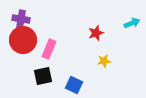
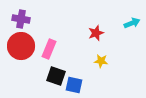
red circle: moved 2 px left, 6 px down
yellow star: moved 3 px left; rotated 16 degrees clockwise
black square: moved 13 px right; rotated 30 degrees clockwise
blue square: rotated 12 degrees counterclockwise
